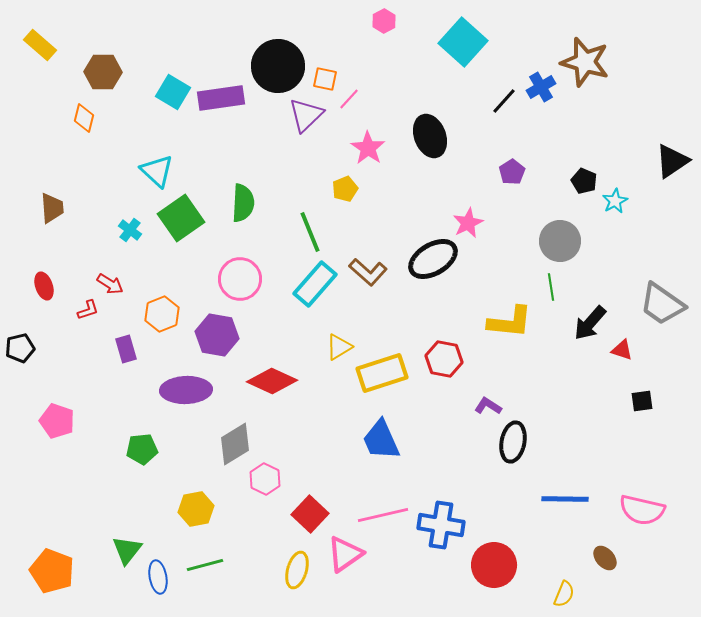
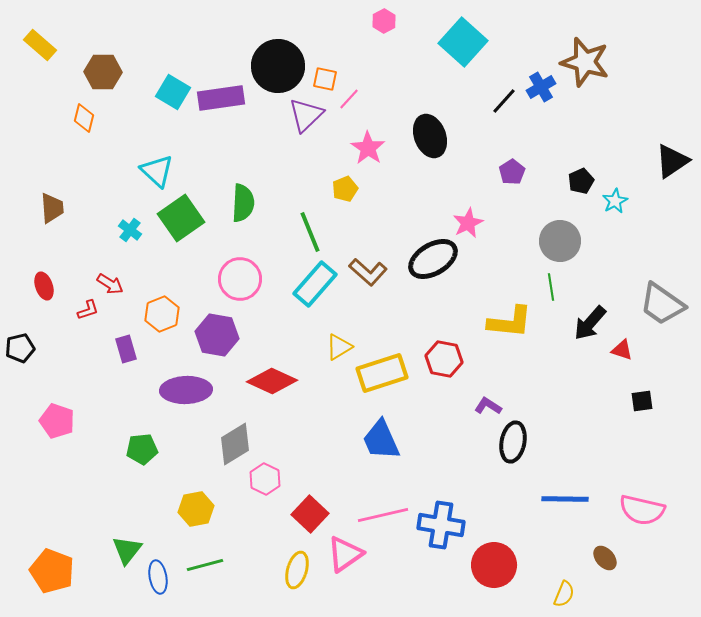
black pentagon at (584, 181): moved 3 px left; rotated 25 degrees clockwise
